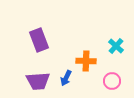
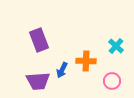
blue arrow: moved 4 px left, 8 px up
